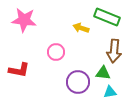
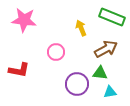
green rectangle: moved 5 px right
yellow arrow: rotated 49 degrees clockwise
brown arrow: moved 8 px left, 2 px up; rotated 125 degrees counterclockwise
green triangle: moved 3 px left
purple circle: moved 1 px left, 2 px down
